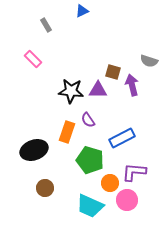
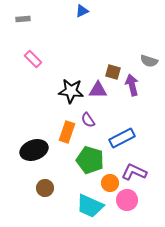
gray rectangle: moved 23 px left, 6 px up; rotated 64 degrees counterclockwise
purple L-shape: rotated 20 degrees clockwise
